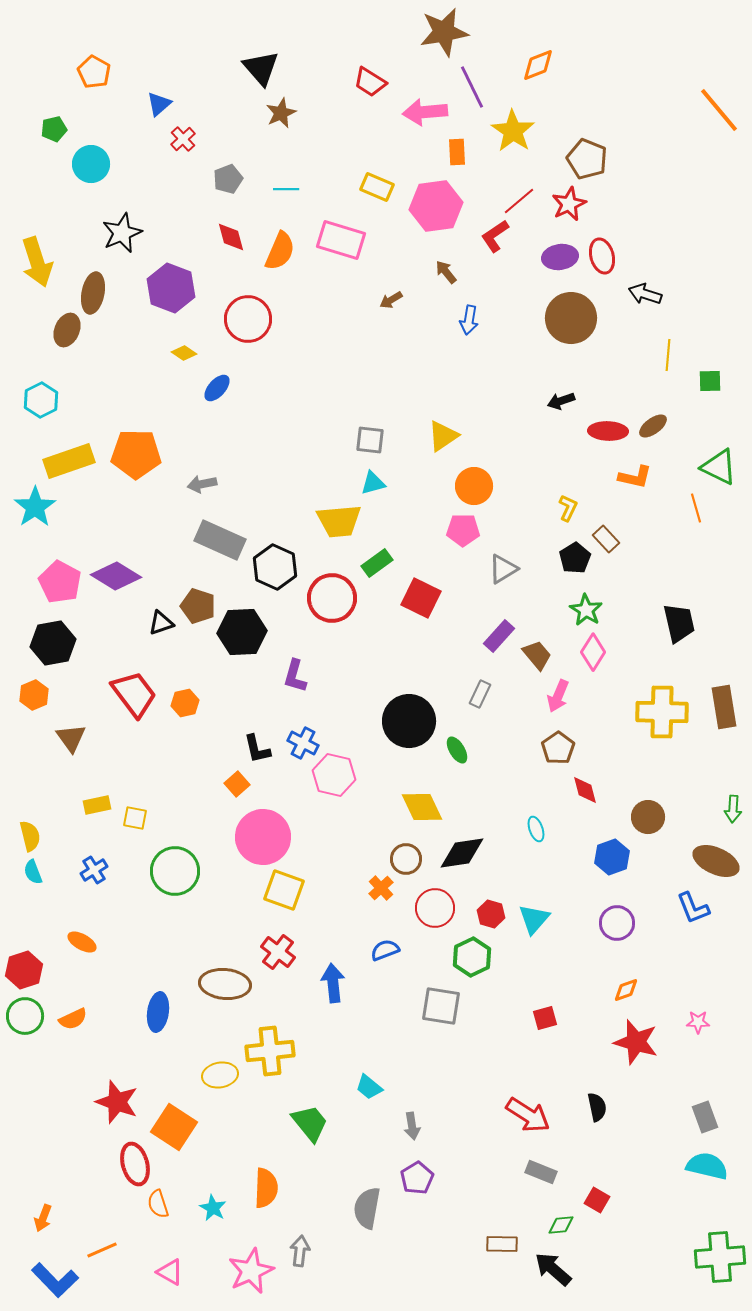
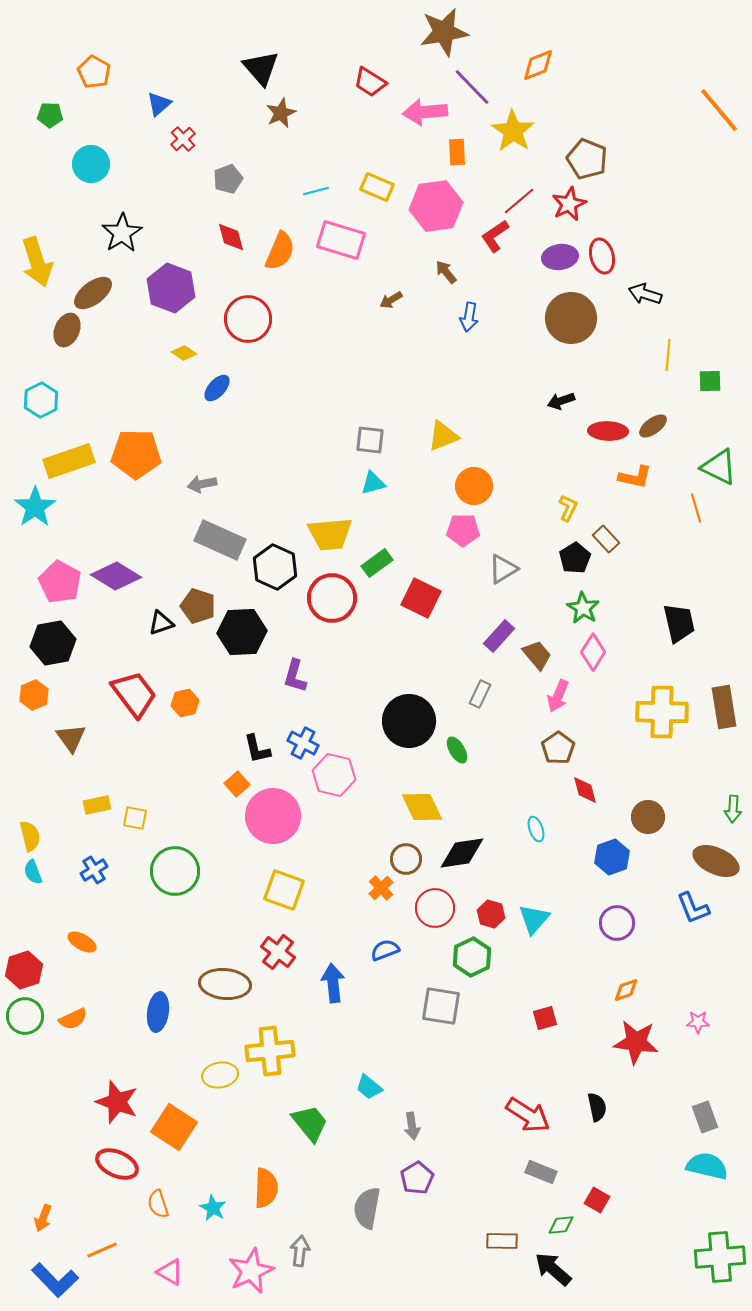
purple line at (472, 87): rotated 18 degrees counterclockwise
green pentagon at (54, 129): moved 4 px left, 14 px up; rotated 15 degrees clockwise
cyan line at (286, 189): moved 30 px right, 2 px down; rotated 15 degrees counterclockwise
black star at (122, 233): rotated 9 degrees counterclockwise
brown ellipse at (93, 293): rotated 42 degrees clockwise
blue arrow at (469, 320): moved 3 px up
yellow triangle at (443, 436): rotated 12 degrees clockwise
yellow trapezoid at (339, 521): moved 9 px left, 13 px down
green star at (586, 610): moved 3 px left, 2 px up
pink circle at (263, 837): moved 10 px right, 21 px up
red star at (636, 1042): rotated 9 degrees counterclockwise
red ellipse at (135, 1164): moved 18 px left; rotated 51 degrees counterclockwise
brown rectangle at (502, 1244): moved 3 px up
